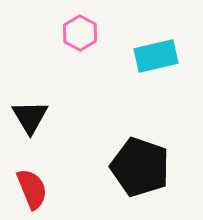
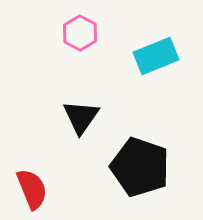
cyan rectangle: rotated 9 degrees counterclockwise
black triangle: moved 51 px right; rotated 6 degrees clockwise
